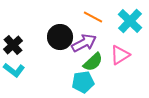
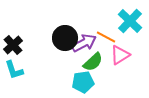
orange line: moved 13 px right, 20 px down
black circle: moved 5 px right, 1 px down
cyan L-shape: rotated 35 degrees clockwise
